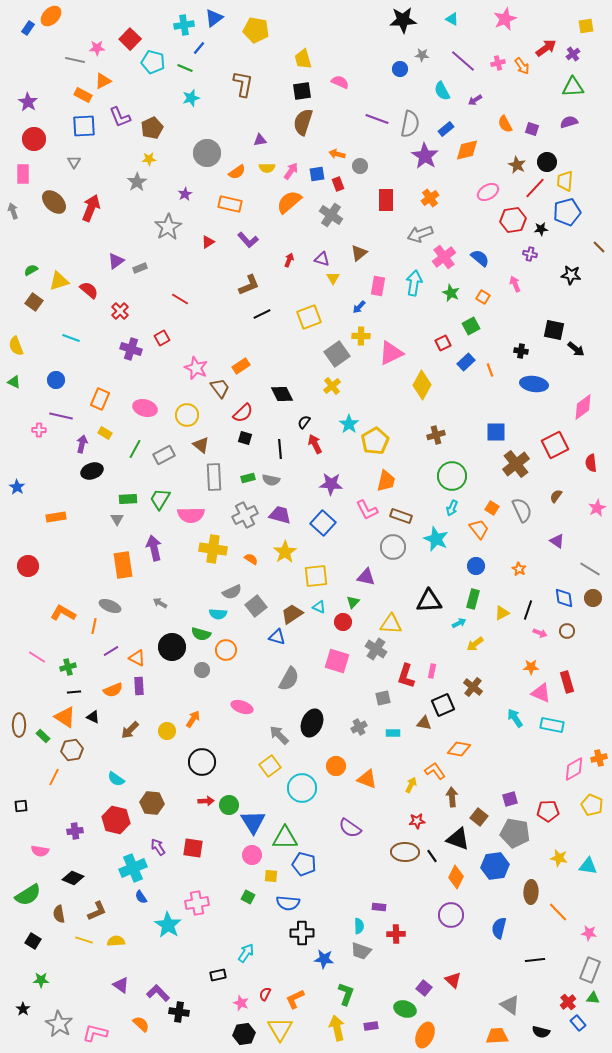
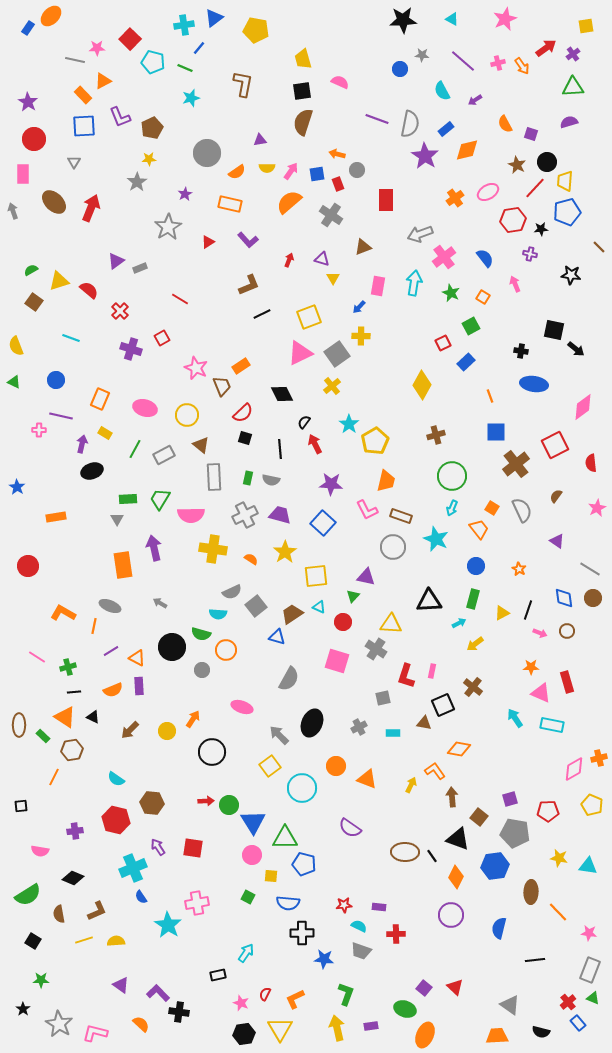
orange rectangle at (83, 95): rotated 18 degrees clockwise
purple square at (532, 129): moved 1 px left, 5 px down
gray circle at (360, 166): moved 3 px left, 4 px down
orange cross at (430, 198): moved 25 px right
brown triangle at (359, 253): moved 4 px right, 6 px up; rotated 18 degrees clockwise
blue semicircle at (480, 258): moved 5 px right; rotated 12 degrees clockwise
pink triangle at (391, 353): moved 91 px left
orange line at (490, 370): moved 26 px down
brown trapezoid at (220, 388): moved 2 px right, 2 px up; rotated 15 degrees clockwise
green rectangle at (248, 478): rotated 64 degrees counterclockwise
green triangle at (353, 602): moved 6 px up
black circle at (202, 762): moved 10 px right, 10 px up
red star at (417, 821): moved 73 px left, 84 px down
cyan semicircle at (359, 926): rotated 63 degrees counterclockwise
yellow line at (84, 940): rotated 36 degrees counterclockwise
red triangle at (453, 980): moved 2 px right, 7 px down
green triangle at (593, 998): rotated 16 degrees clockwise
